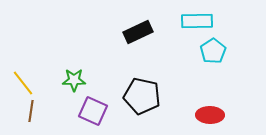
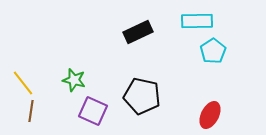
green star: rotated 15 degrees clockwise
red ellipse: rotated 64 degrees counterclockwise
